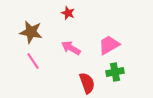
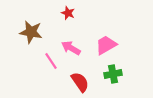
pink trapezoid: moved 3 px left
pink line: moved 18 px right
green cross: moved 2 px left, 2 px down
red semicircle: moved 7 px left, 1 px up; rotated 15 degrees counterclockwise
